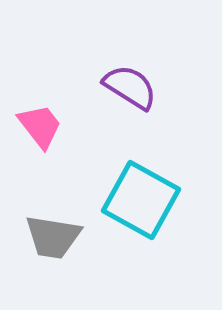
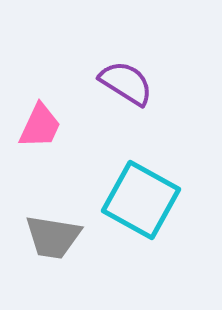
purple semicircle: moved 4 px left, 4 px up
pink trapezoid: rotated 63 degrees clockwise
